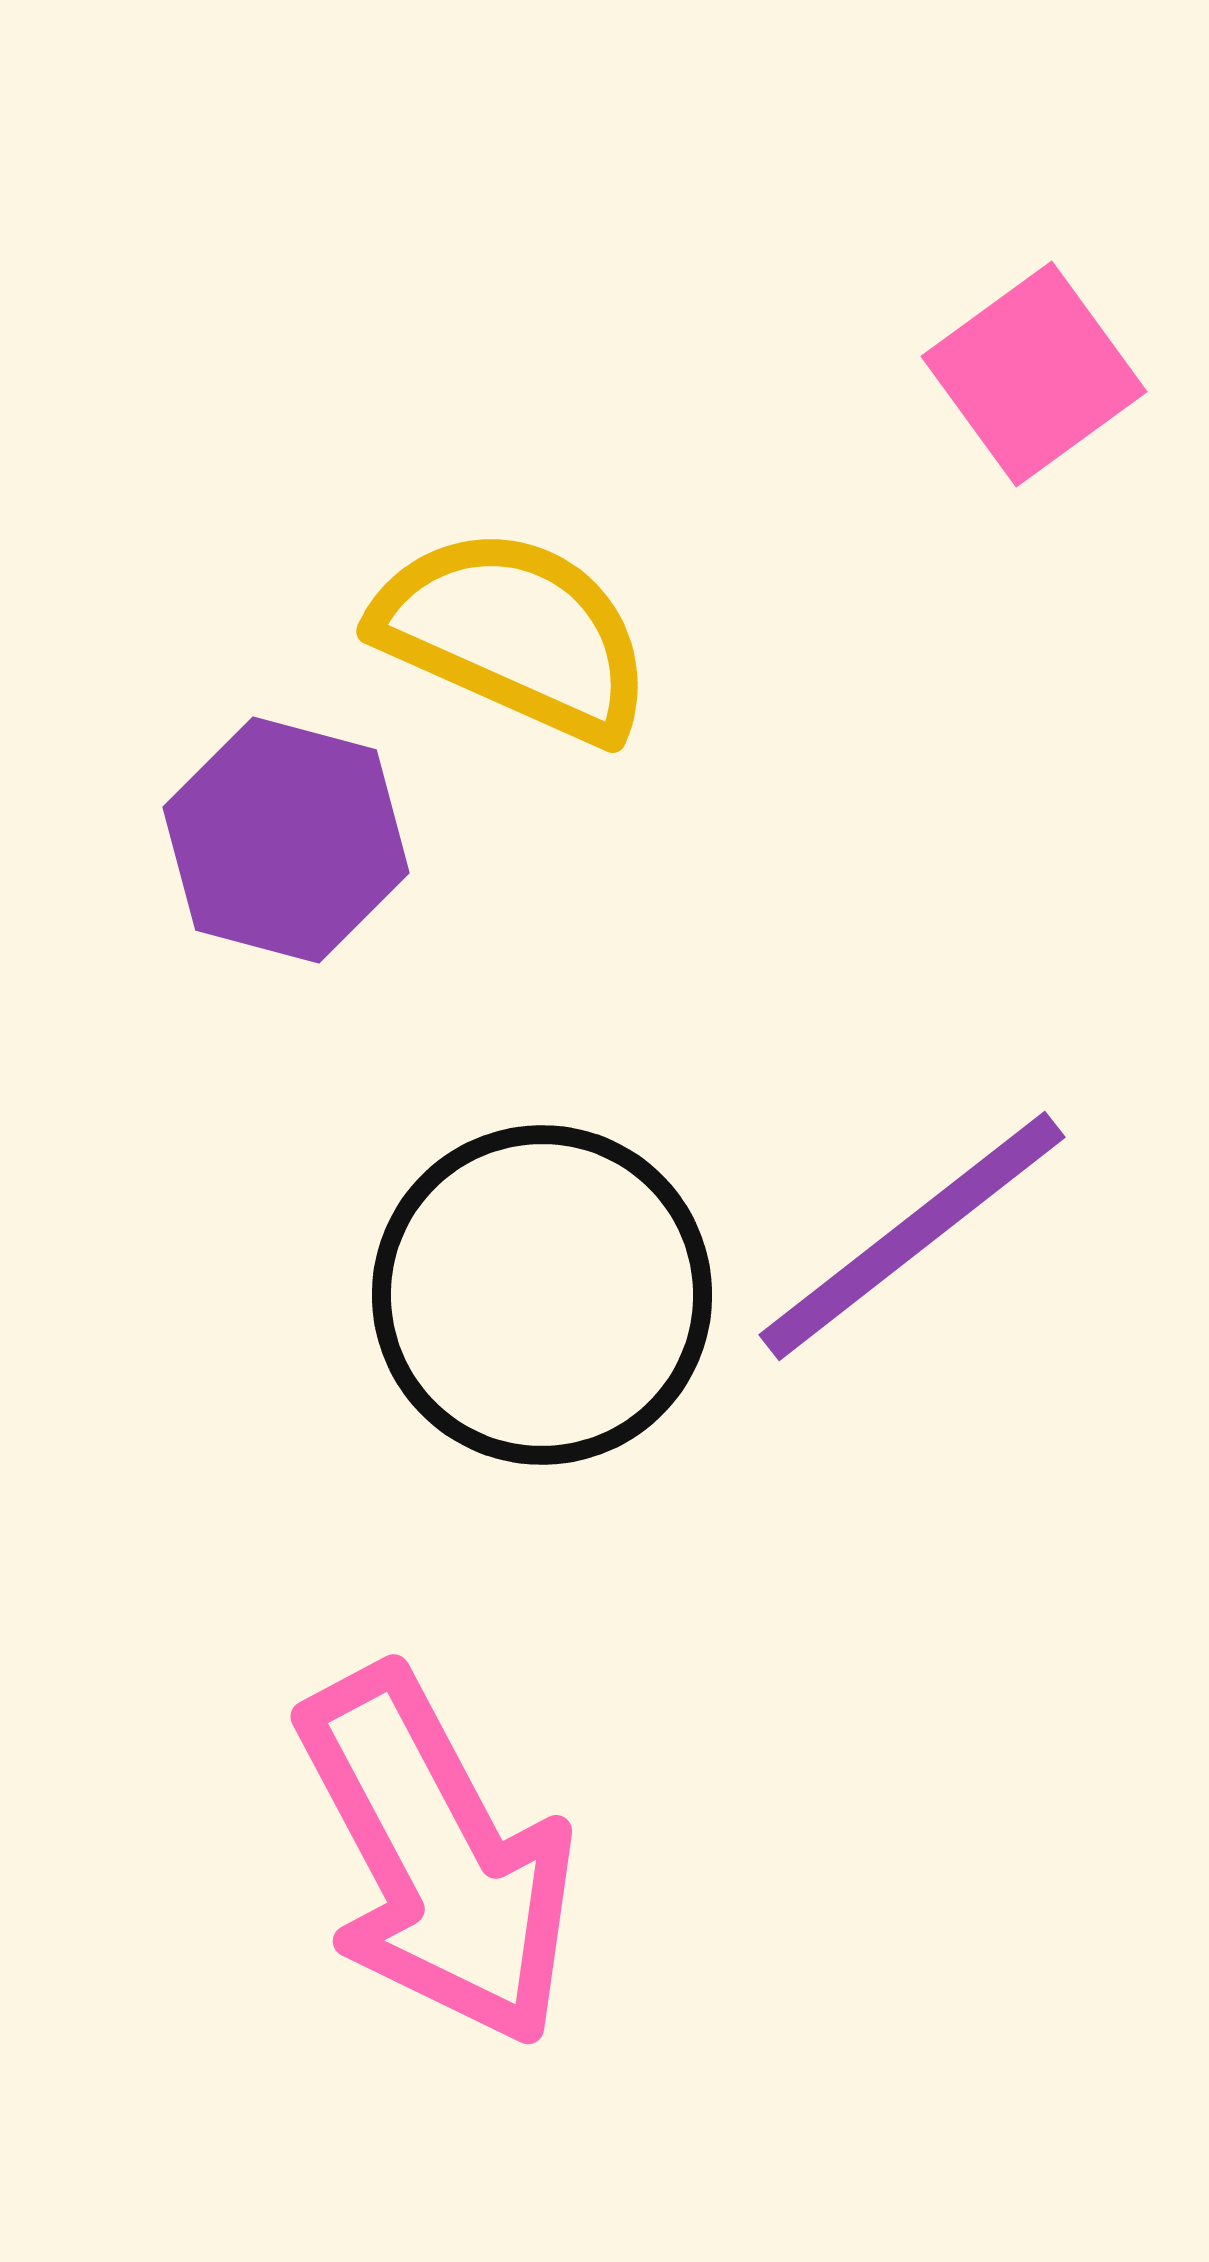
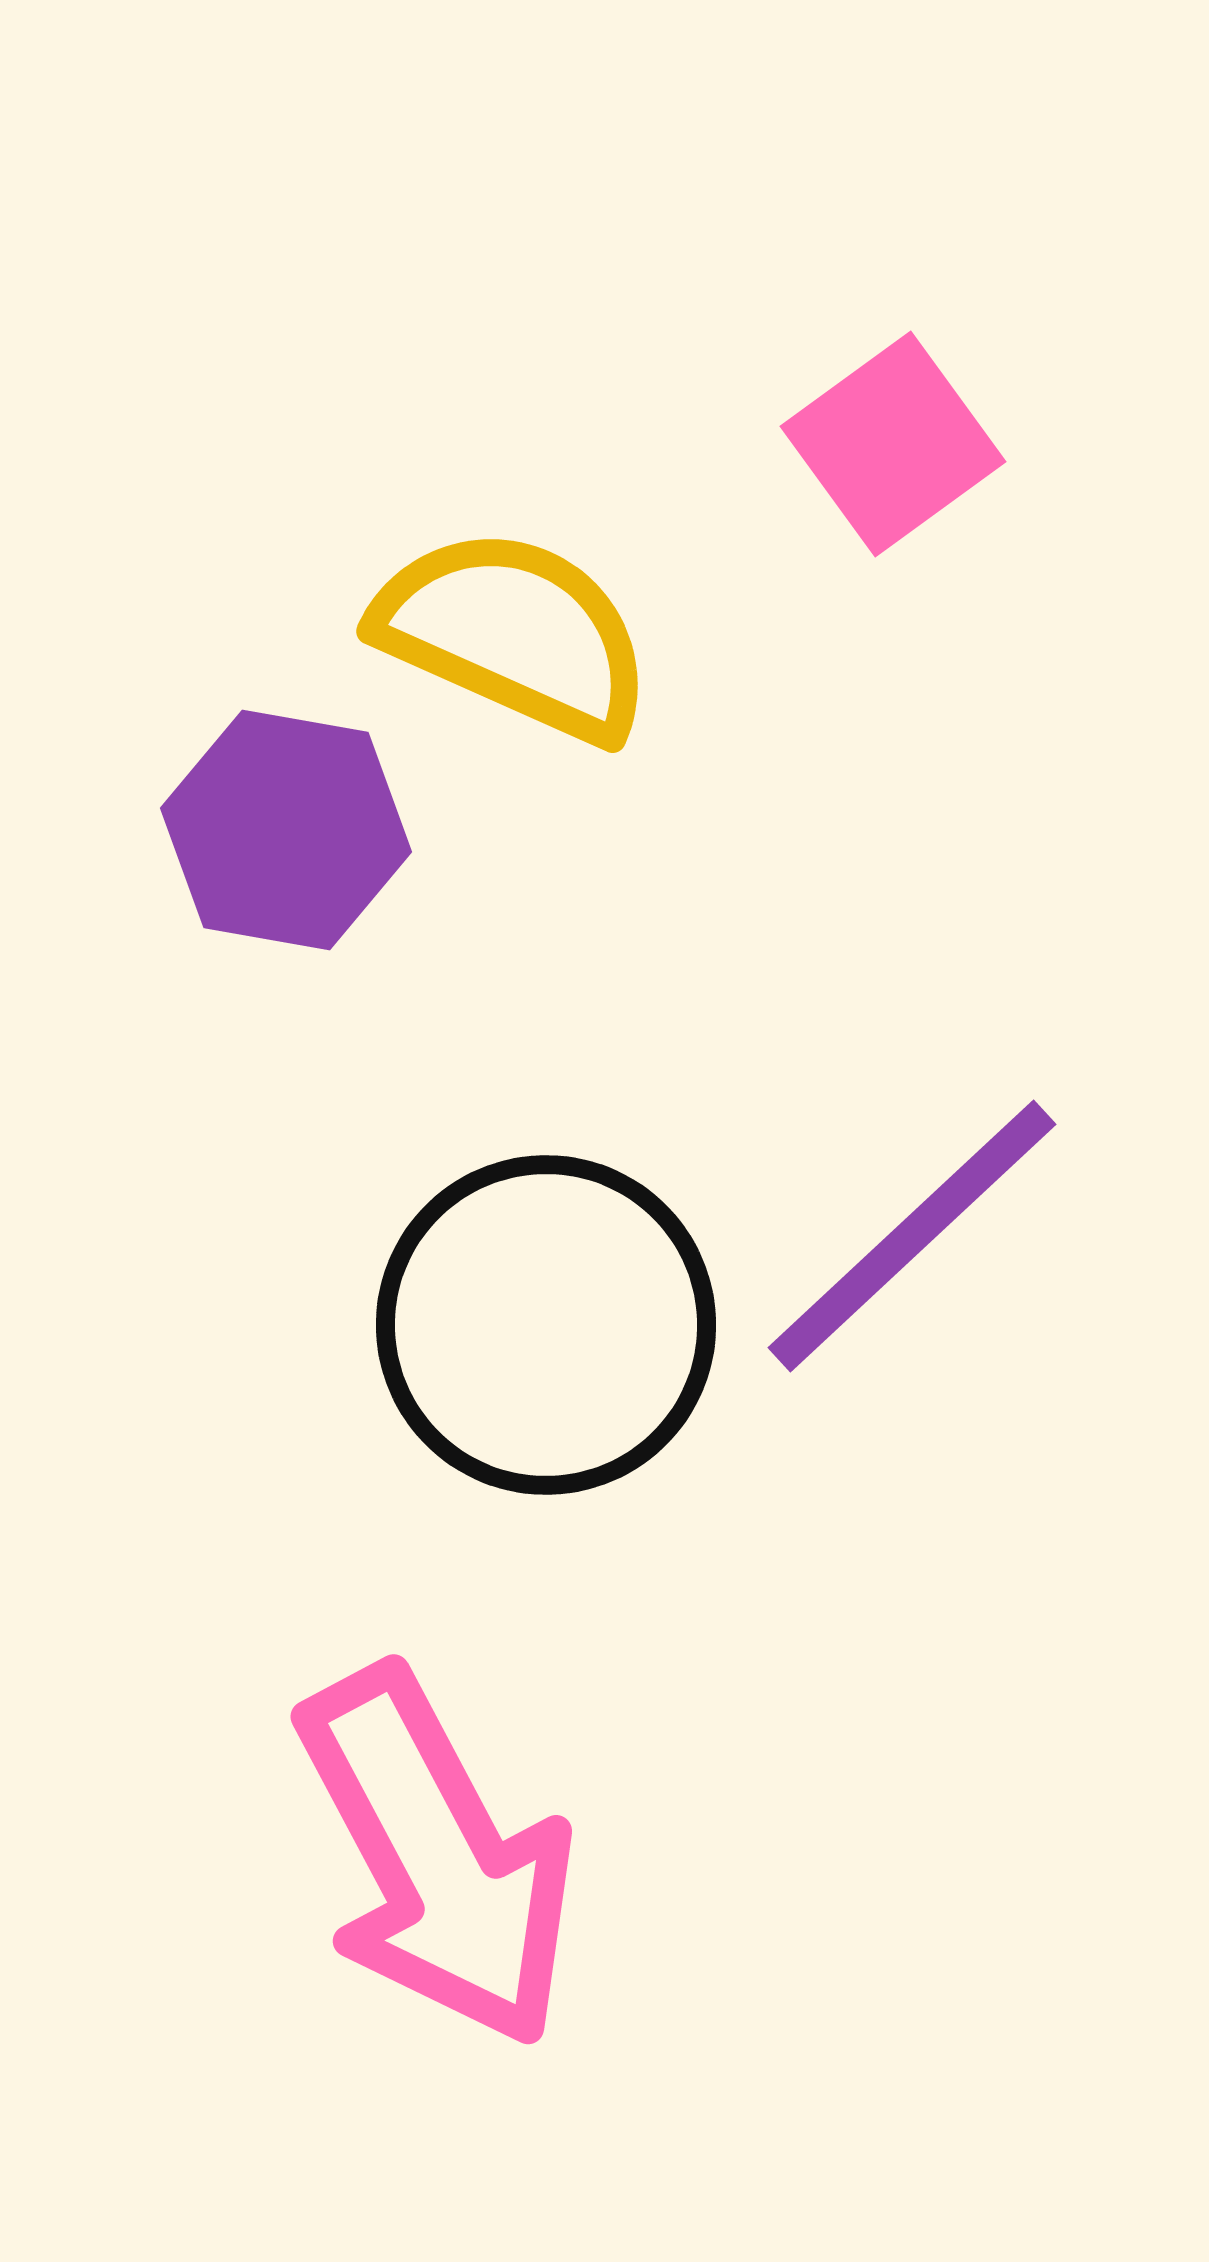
pink square: moved 141 px left, 70 px down
purple hexagon: moved 10 px up; rotated 5 degrees counterclockwise
purple line: rotated 5 degrees counterclockwise
black circle: moved 4 px right, 30 px down
